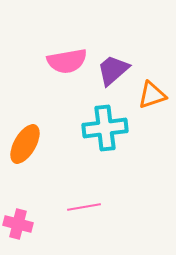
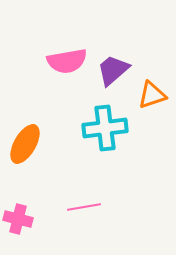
pink cross: moved 5 px up
